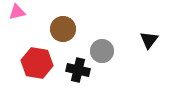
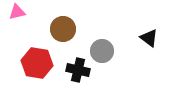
black triangle: moved 2 px up; rotated 30 degrees counterclockwise
